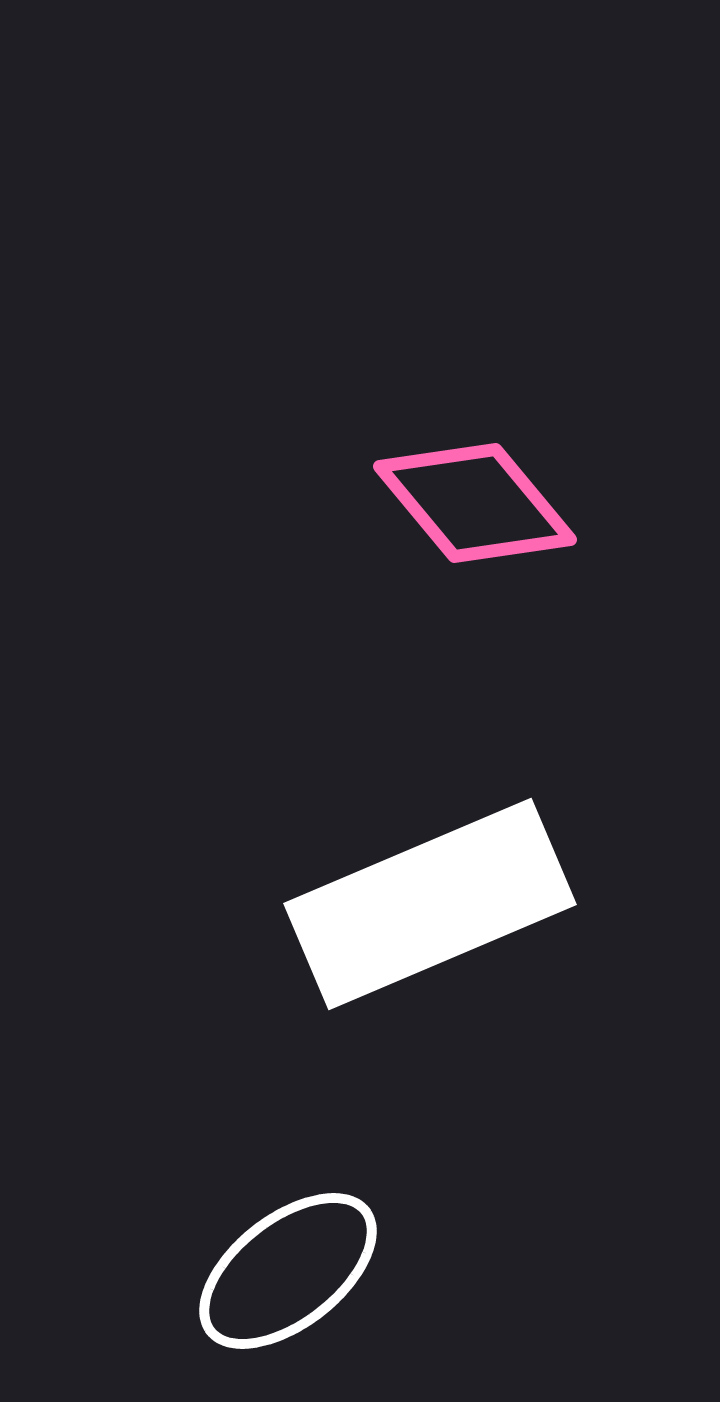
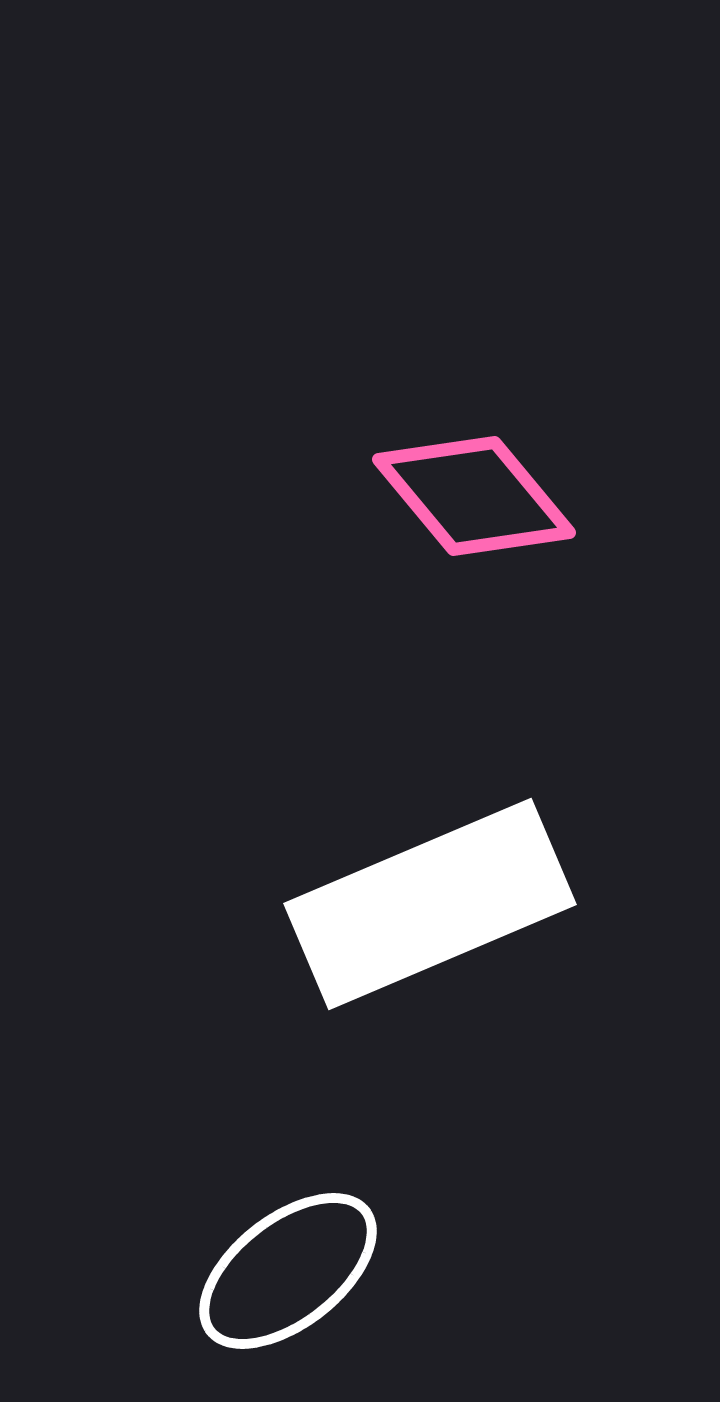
pink diamond: moved 1 px left, 7 px up
